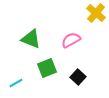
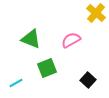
black square: moved 10 px right, 3 px down
